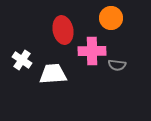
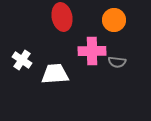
orange circle: moved 3 px right, 2 px down
red ellipse: moved 1 px left, 13 px up
gray semicircle: moved 3 px up
white trapezoid: moved 2 px right
